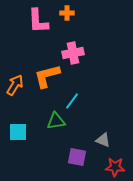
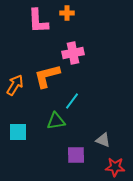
purple square: moved 1 px left, 2 px up; rotated 12 degrees counterclockwise
